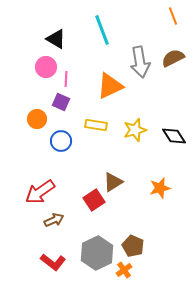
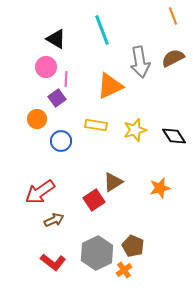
purple square: moved 4 px left, 4 px up; rotated 30 degrees clockwise
